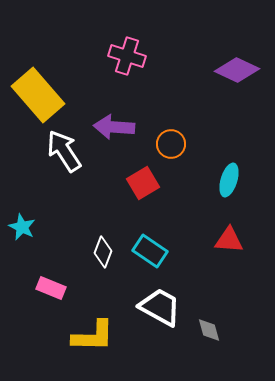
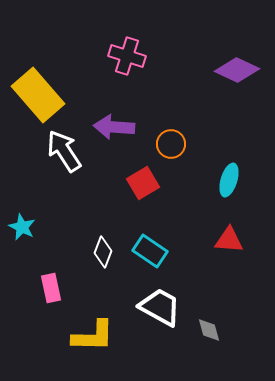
pink rectangle: rotated 56 degrees clockwise
